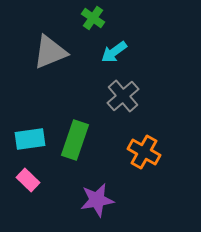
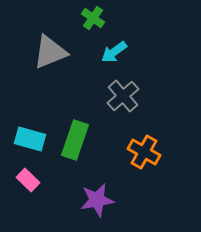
cyan rectangle: rotated 24 degrees clockwise
